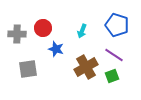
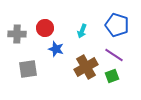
red circle: moved 2 px right
